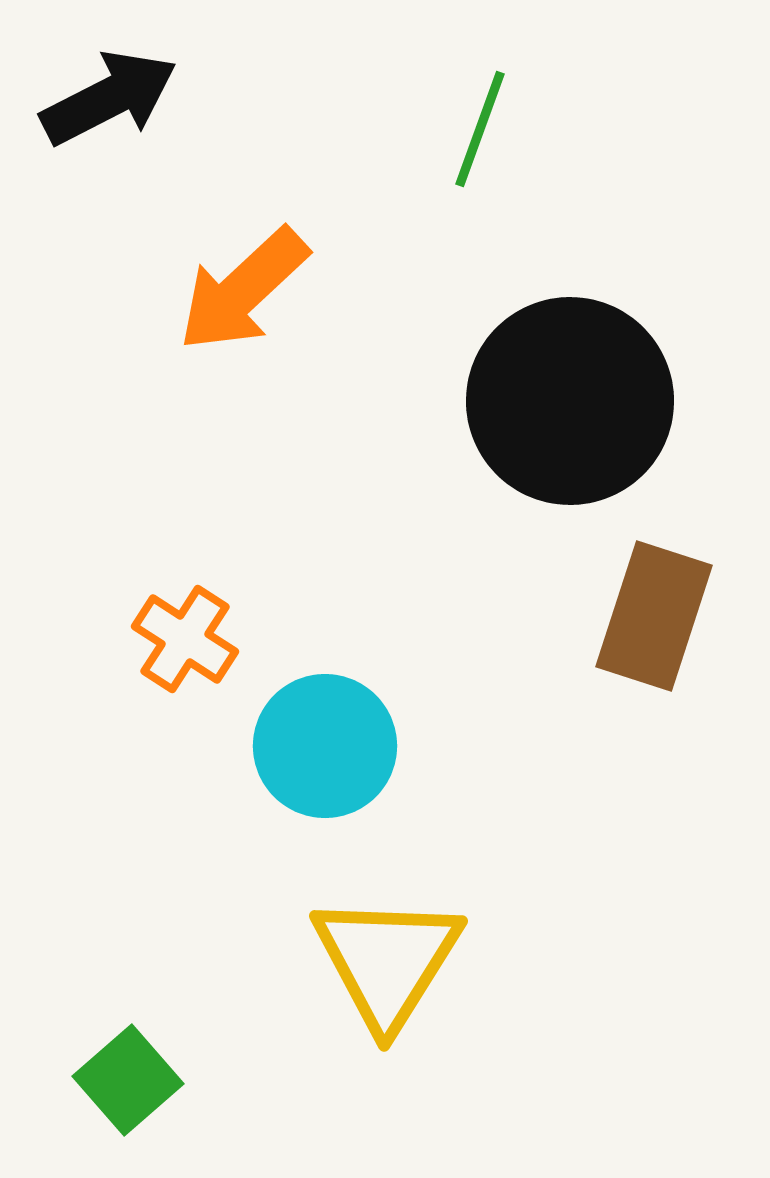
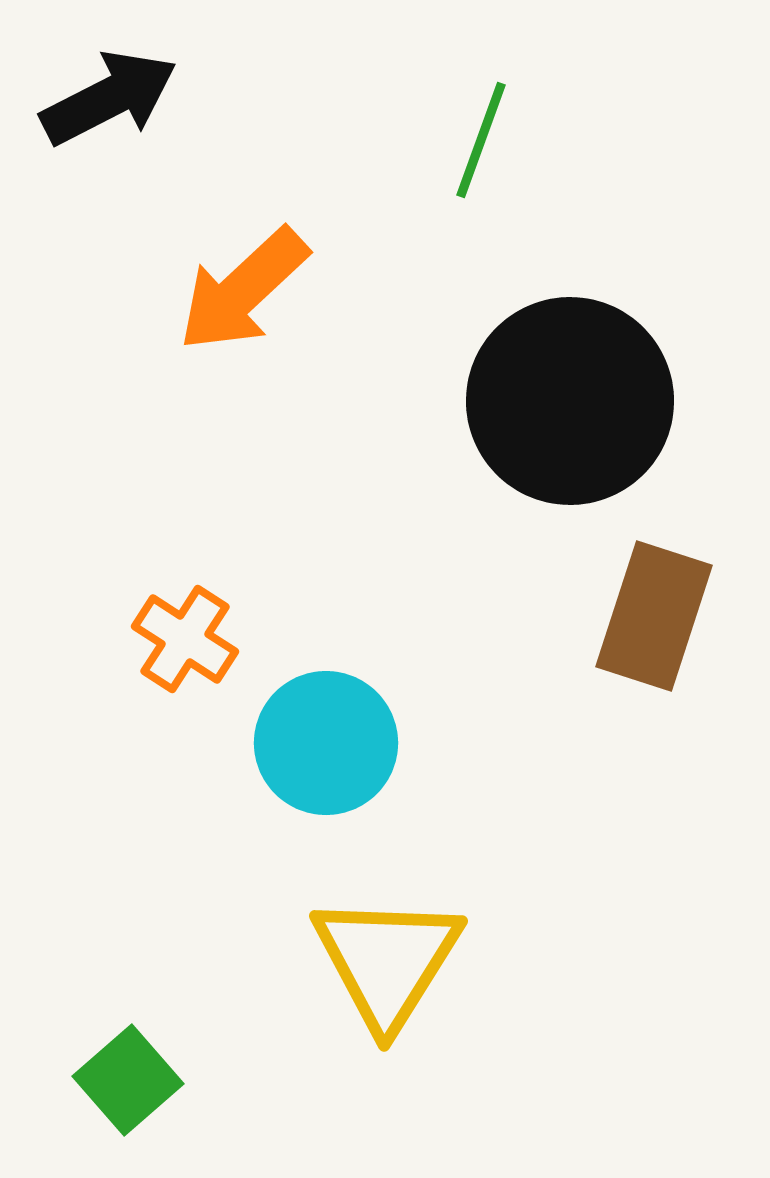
green line: moved 1 px right, 11 px down
cyan circle: moved 1 px right, 3 px up
